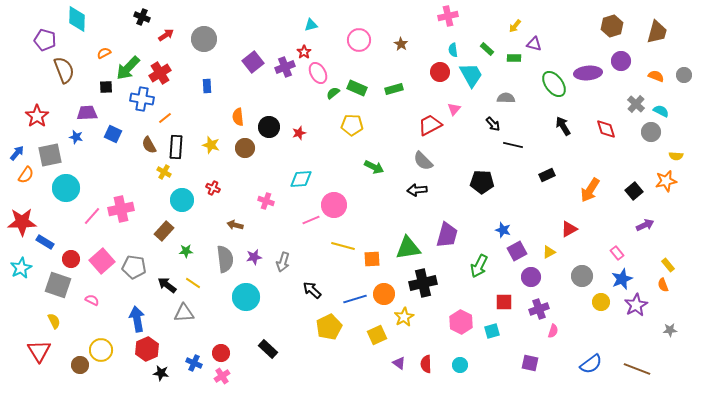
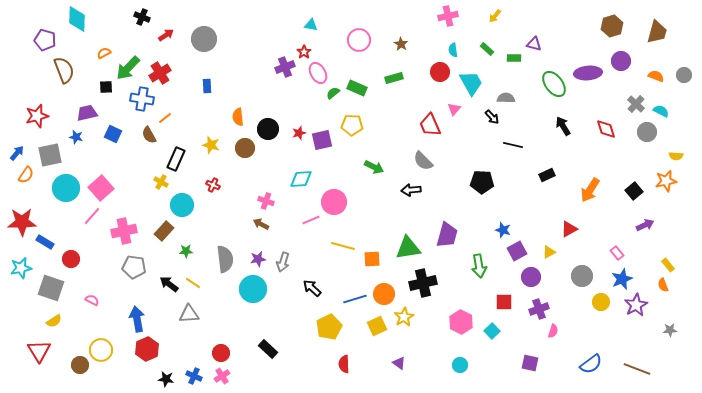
cyan triangle at (311, 25): rotated 24 degrees clockwise
yellow arrow at (515, 26): moved 20 px left, 10 px up
purple square at (253, 62): moved 69 px right, 78 px down; rotated 25 degrees clockwise
cyan trapezoid at (471, 75): moved 8 px down
green rectangle at (394, 89): moved 11 px up
purple trapezoid at (87, 113): rotated 10 degrees counterclockwise
red star at (37, 116): rotated 20 degrees clockwise
black arrow at (493, 124): moved 1 px left, 7 px up
red trapezoid at (430, 125): rotated 85 degrees counterclockwise
black circle at (269, 127): moved 1 px left, 2 px down
gray circle at (651, 132): moved 4 px left
brown semicircle at (149, 145): moved 10 px up
black rectangle at (176, 147): moved 12 px down; rotated 20 degrees clockwise
yellow cross at (164, 172): moved 3 px left, 10 px down
red cross at (213, 188): moved 3 px up
black arrow at (417, 190): moved 6 px left
cyan circle at (182, 200): moved 5 px down
pink circle at (334, 205): moved 3 px up
pink cross at (121, 209): moved 3 px right, 22 px down
brown arrow at (235, 225): moved 26 px right, 1 px up; rotated 14 degrees clockwise
purple star at (254, 257): moved 4 px right, 2 px down
pink square at (102, 261): moved 1 px left, 73 px up
green arrow at (479, 266): rotated 35 degrees counterclockwise
cyan star at (21, 268): rotated 15 degrees clockwise
gray square at (58, 285): moved 7 px left, 3 px down
black arrow at (167, 285): moved 2 px right, 1 px up
black arrow at (312, 290): moved 2 px up
cyan circle at (246, 297): moved 7 px right, 8 px up
gray triangle at (184, 313): moved 5 px right, 1 px down
yellow semicircle at (54, 321): rotated 84 degrees clockwise
cyan square at (492, 331): rotated 28 degrees counterclockwise
yellow square at (377, 335): moved 9 px up
blue cross at (194, 363): moved 13 px down
red semicircle at (426, 364): moved 82 px left
black star at (161, 373): moved 5 px right, 6 px down
